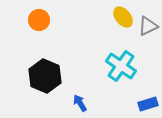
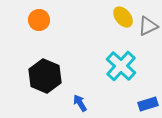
cyan cross: rotated 8 degrees clockwise
